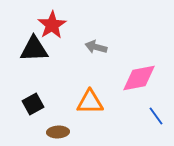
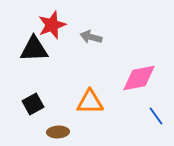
red star: rotated 12 degrees clockwise
gray arrow: moved 5 px left, 10 px up
